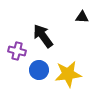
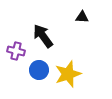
purple cross: moved 1 px left
yellow star: rotated 12 degrees counterclockwise
